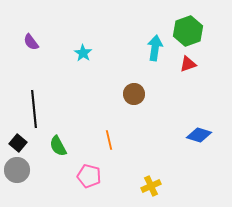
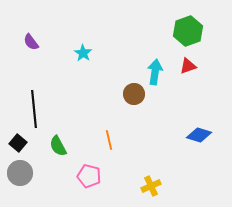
cyan arrow: moved 24 px down
red triangle: moved 2 px down
gray circle: moved 3 px right, 3 px down
